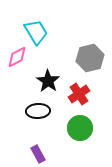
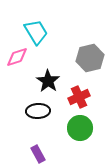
pink diamond: rotated 10 degrees clockwise
red cross: moved 3 px down; rotated 10 degrees clockwise
